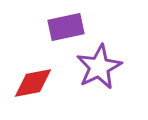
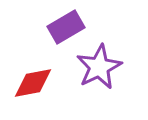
purple rectangle: rotated 18 degrees counterclockwise
